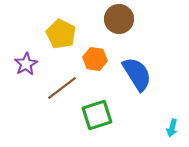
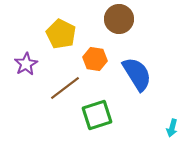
brown line: moved 3 px right
